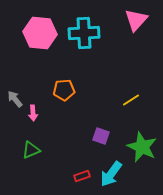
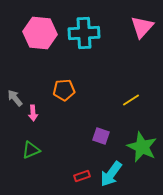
pink triangle: moved 6 px right, 7 px down
gray arrow: moved 1 px up
